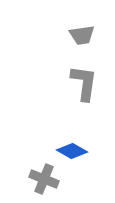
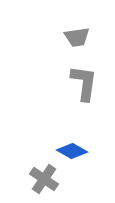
gray trapezoid: moved 5 px left, 2 px down
gray cross: rotated 12 degrees clockwise
